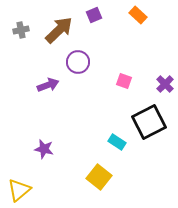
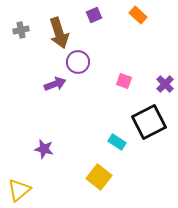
brown arrow: moved 3 px down; rotated 116 degrees clockwise
purple arrow: moved 7 px right, 1 px up
